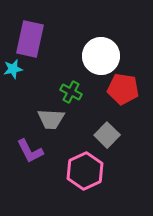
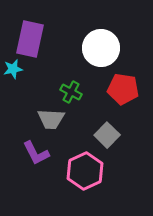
white circle: moved 8 px up
purple L-shape: moved 6 px right, 2 px down
